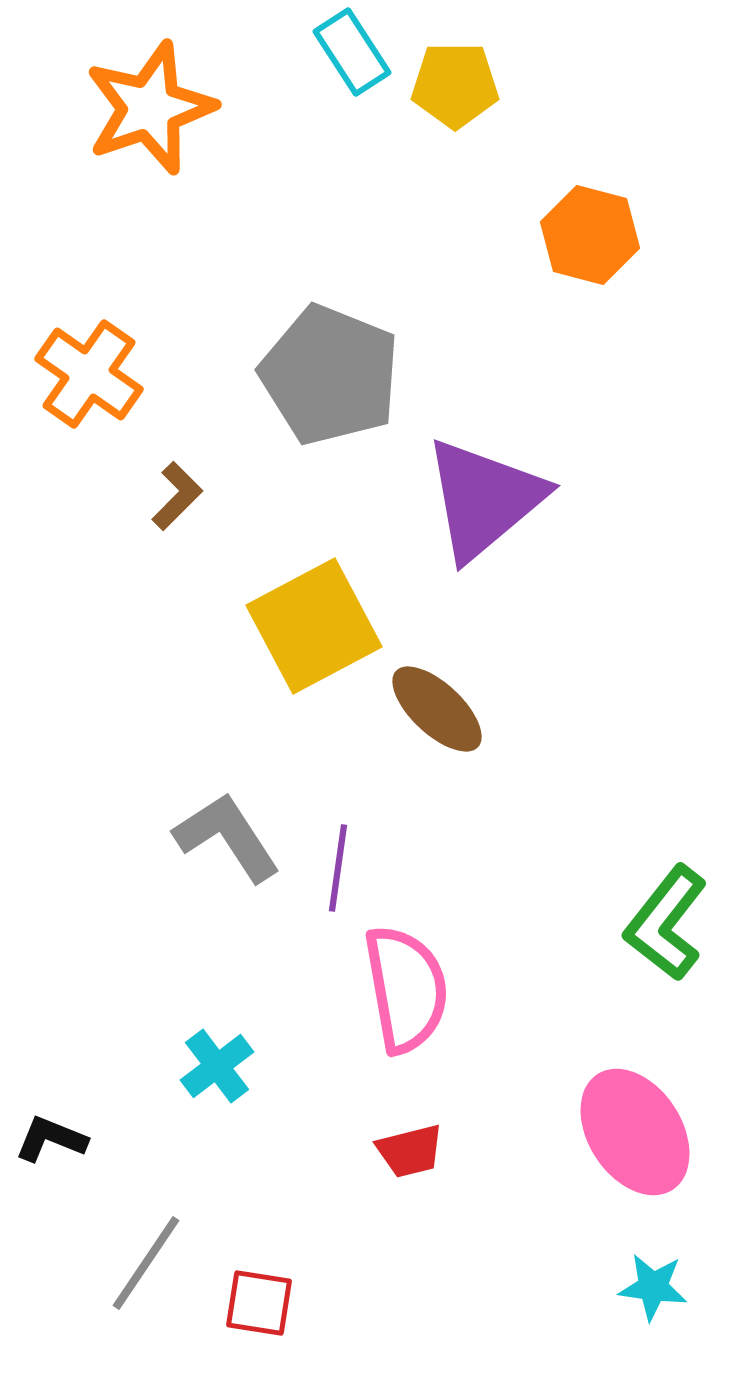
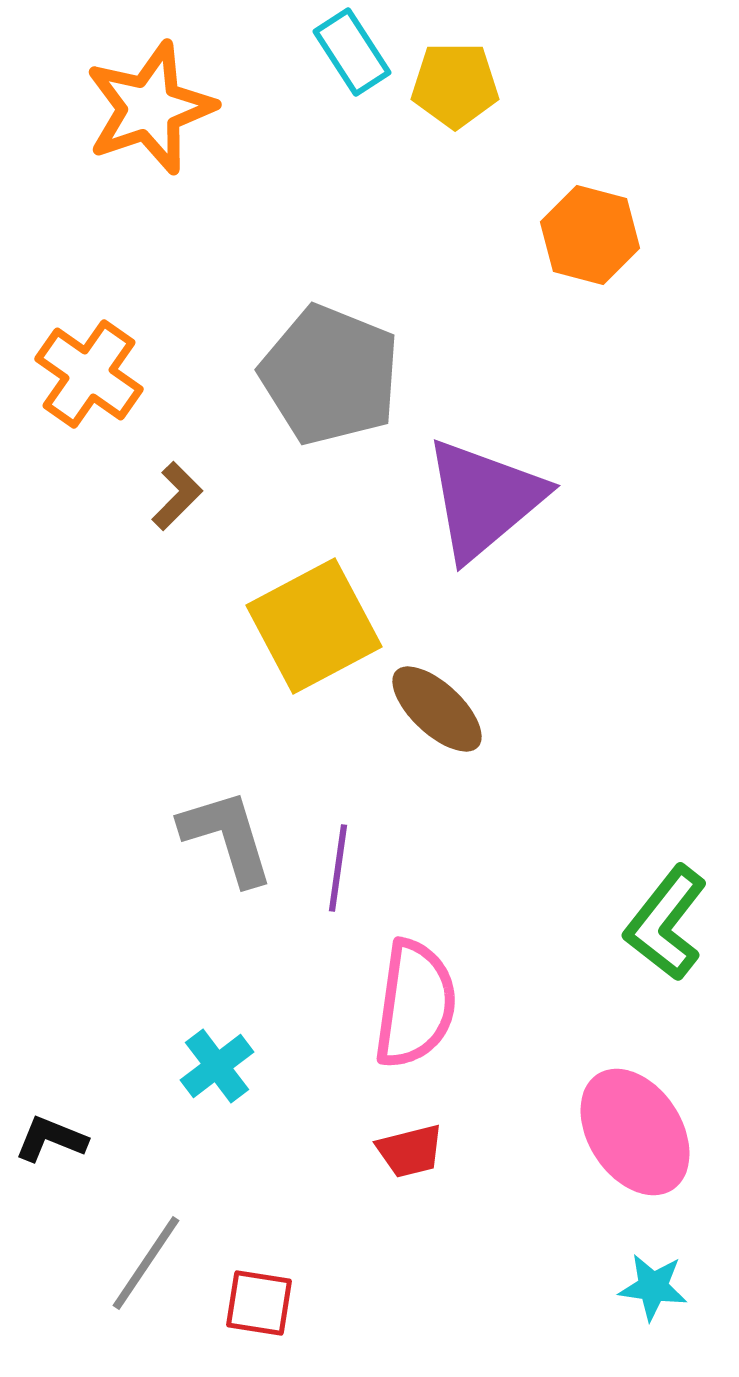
gray L-shape: rotated 16 degrees clockwise
pink semicircle: moved 9 px right, 15 px down; rotated 18 degrees clockwise
